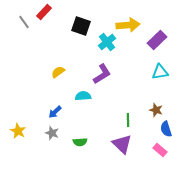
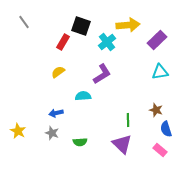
red rectangle: moved 19 px right, 30 px down; rotated 14 degrees counterclockwise
blue arrow: moved 1 px right, 1 px down; rotated 32 degrees clockwise
